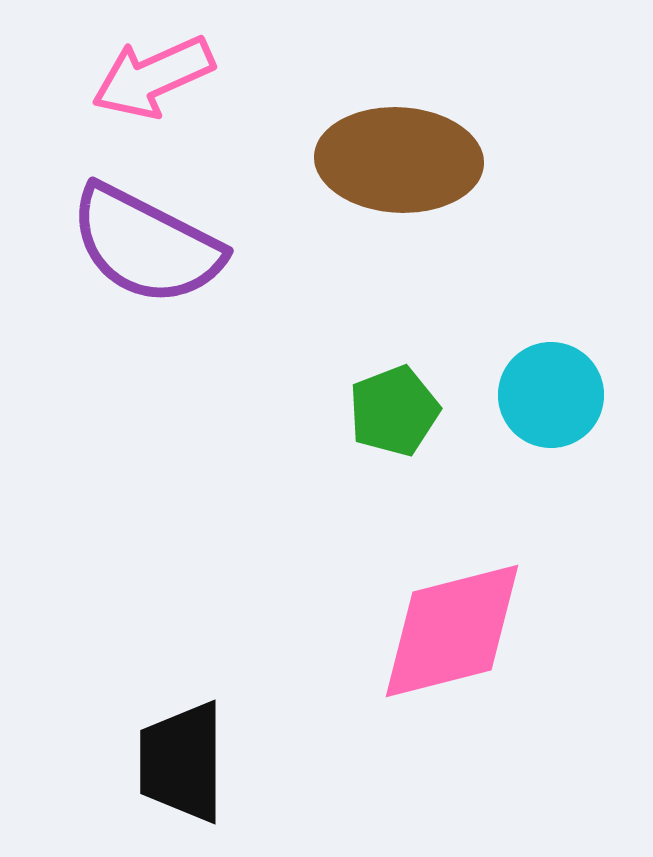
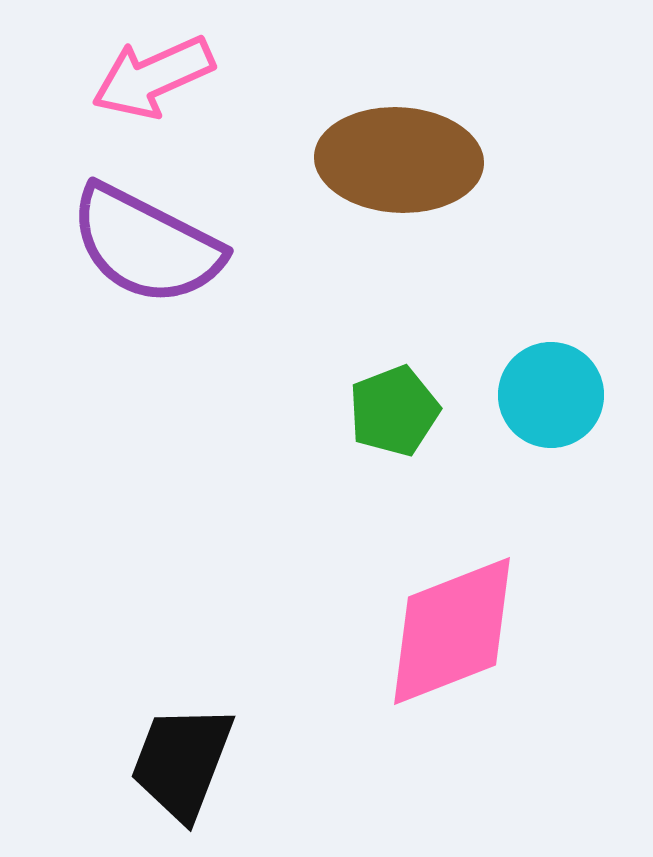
pink diamond: rotated 7 degrees counterclockwise
black trapezoid: rotated 21 degrees clockwise
